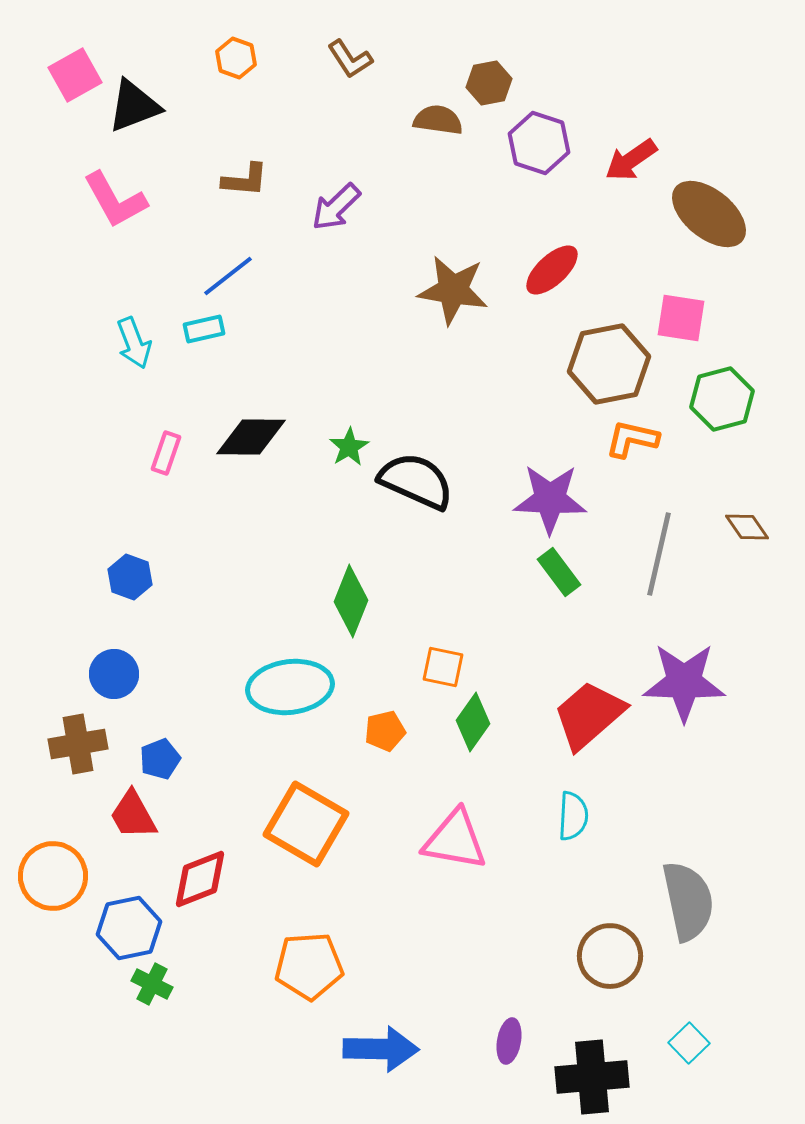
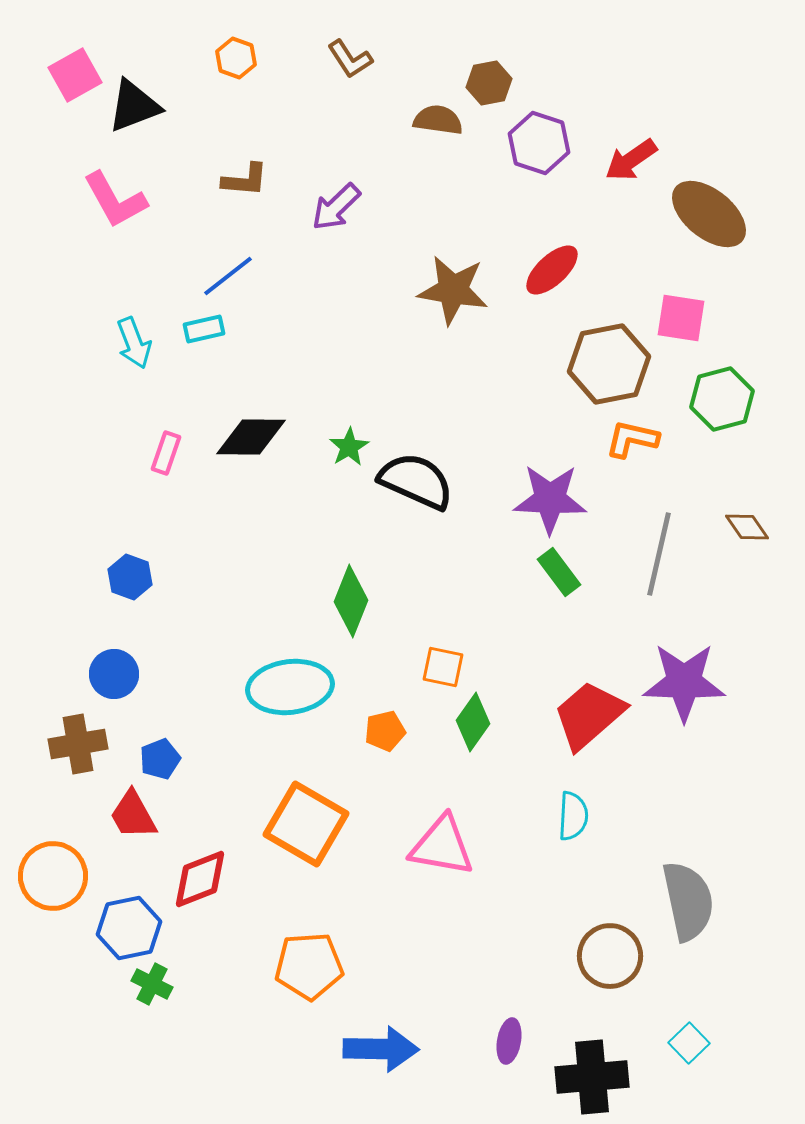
pink triangle at (455, 840): moved 13 px left, 6 px down
